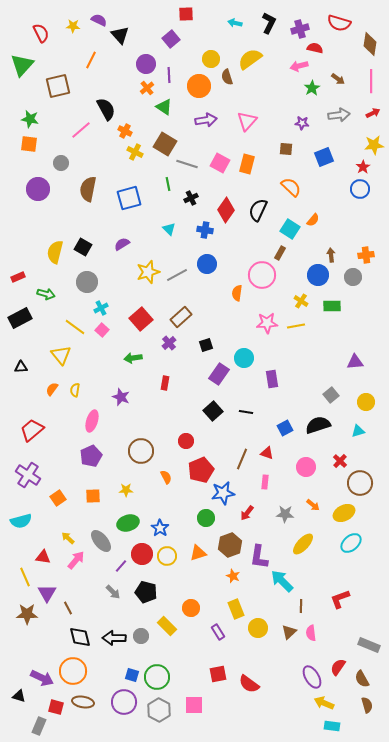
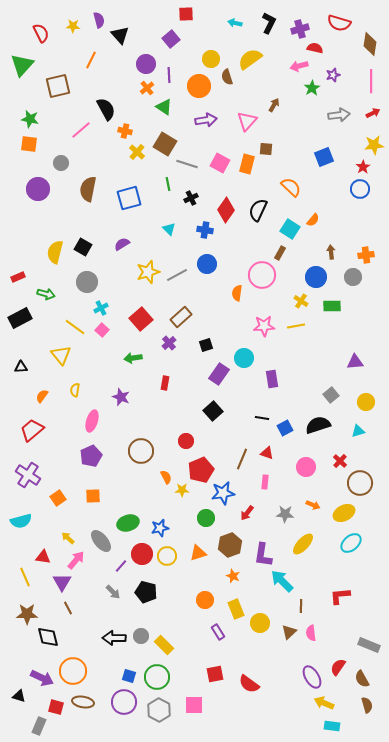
purple semicircle at (99, 20): rotated 49 degrees clockwise
brown arrow at (338, 79): moved 64 px left, 26 px down; rotated 96 degrees counterclockwise
purple star at (302, 123): moved 31 px right, 48 px up; rotated 24 degrees counterclockwise
orange cross at (125, 131): rotated 16 degrees counterclockwise
brown square at (286, 149): moved 20 px left
yellow cross at (135, 152): moved 2 px right; rotated 14 degrees clockwise
brown arrow at (331, 255): moved 3 px up
blue circle at (318, 275): moved 2 px left, 2 px down
pink star at (267, 323): moved 3 px left, 3 px down
orange semicircle at (52, 389): moved 10 px left, 7 px down
black line at (246, 412): moved 16 px right, 6 px down
yellow star at (126, 490): moved 56 px right
orange arrow at (313, 505): rotated 16 degrees counterclockwise
blue star at (160, 528): rotated 24 degrees clockwise
purple L-shape at (259, 557): moved 4 px right, 2 px up
purple triangle at (47, 593): moved 15 px right, 11 px up
red L-shape at (340, 599): moved 3 px up; rotated 15 degrees clockwise
orange circle at (191, 608): moved 14 px right, 8 px up
yellow rectangle at (167, 626): moved 3 px left, 19 px down
yellow circle at (258, 628): moved 2 px right, 5 px up
black diamond at (80, 637): moved 32 px left
red square at (218, 674): moved 3 px left
blue square at (132, 675): moved 3 px left, 1 px down
